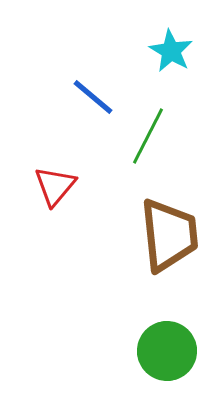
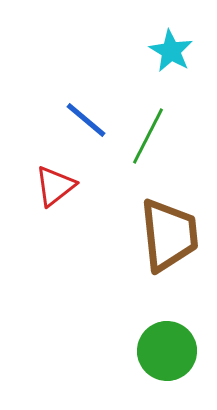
blue line: moved 7 px left, 23 px down
red triangle: rotated 12 degrees clockwise
